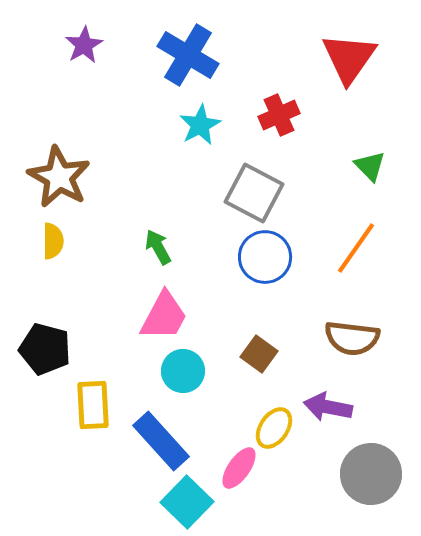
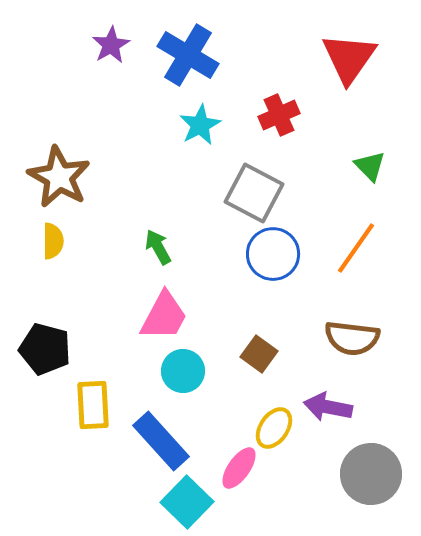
purple star: moved 27 px right
blue circle: moved 8 px right, 3 px up
